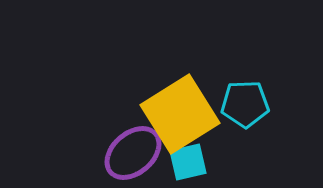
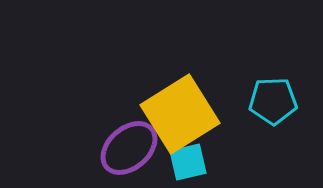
cyan pentagon: moved 28 px right, 3 px up
purple ellipse: moved 4 px left, 5 px up
